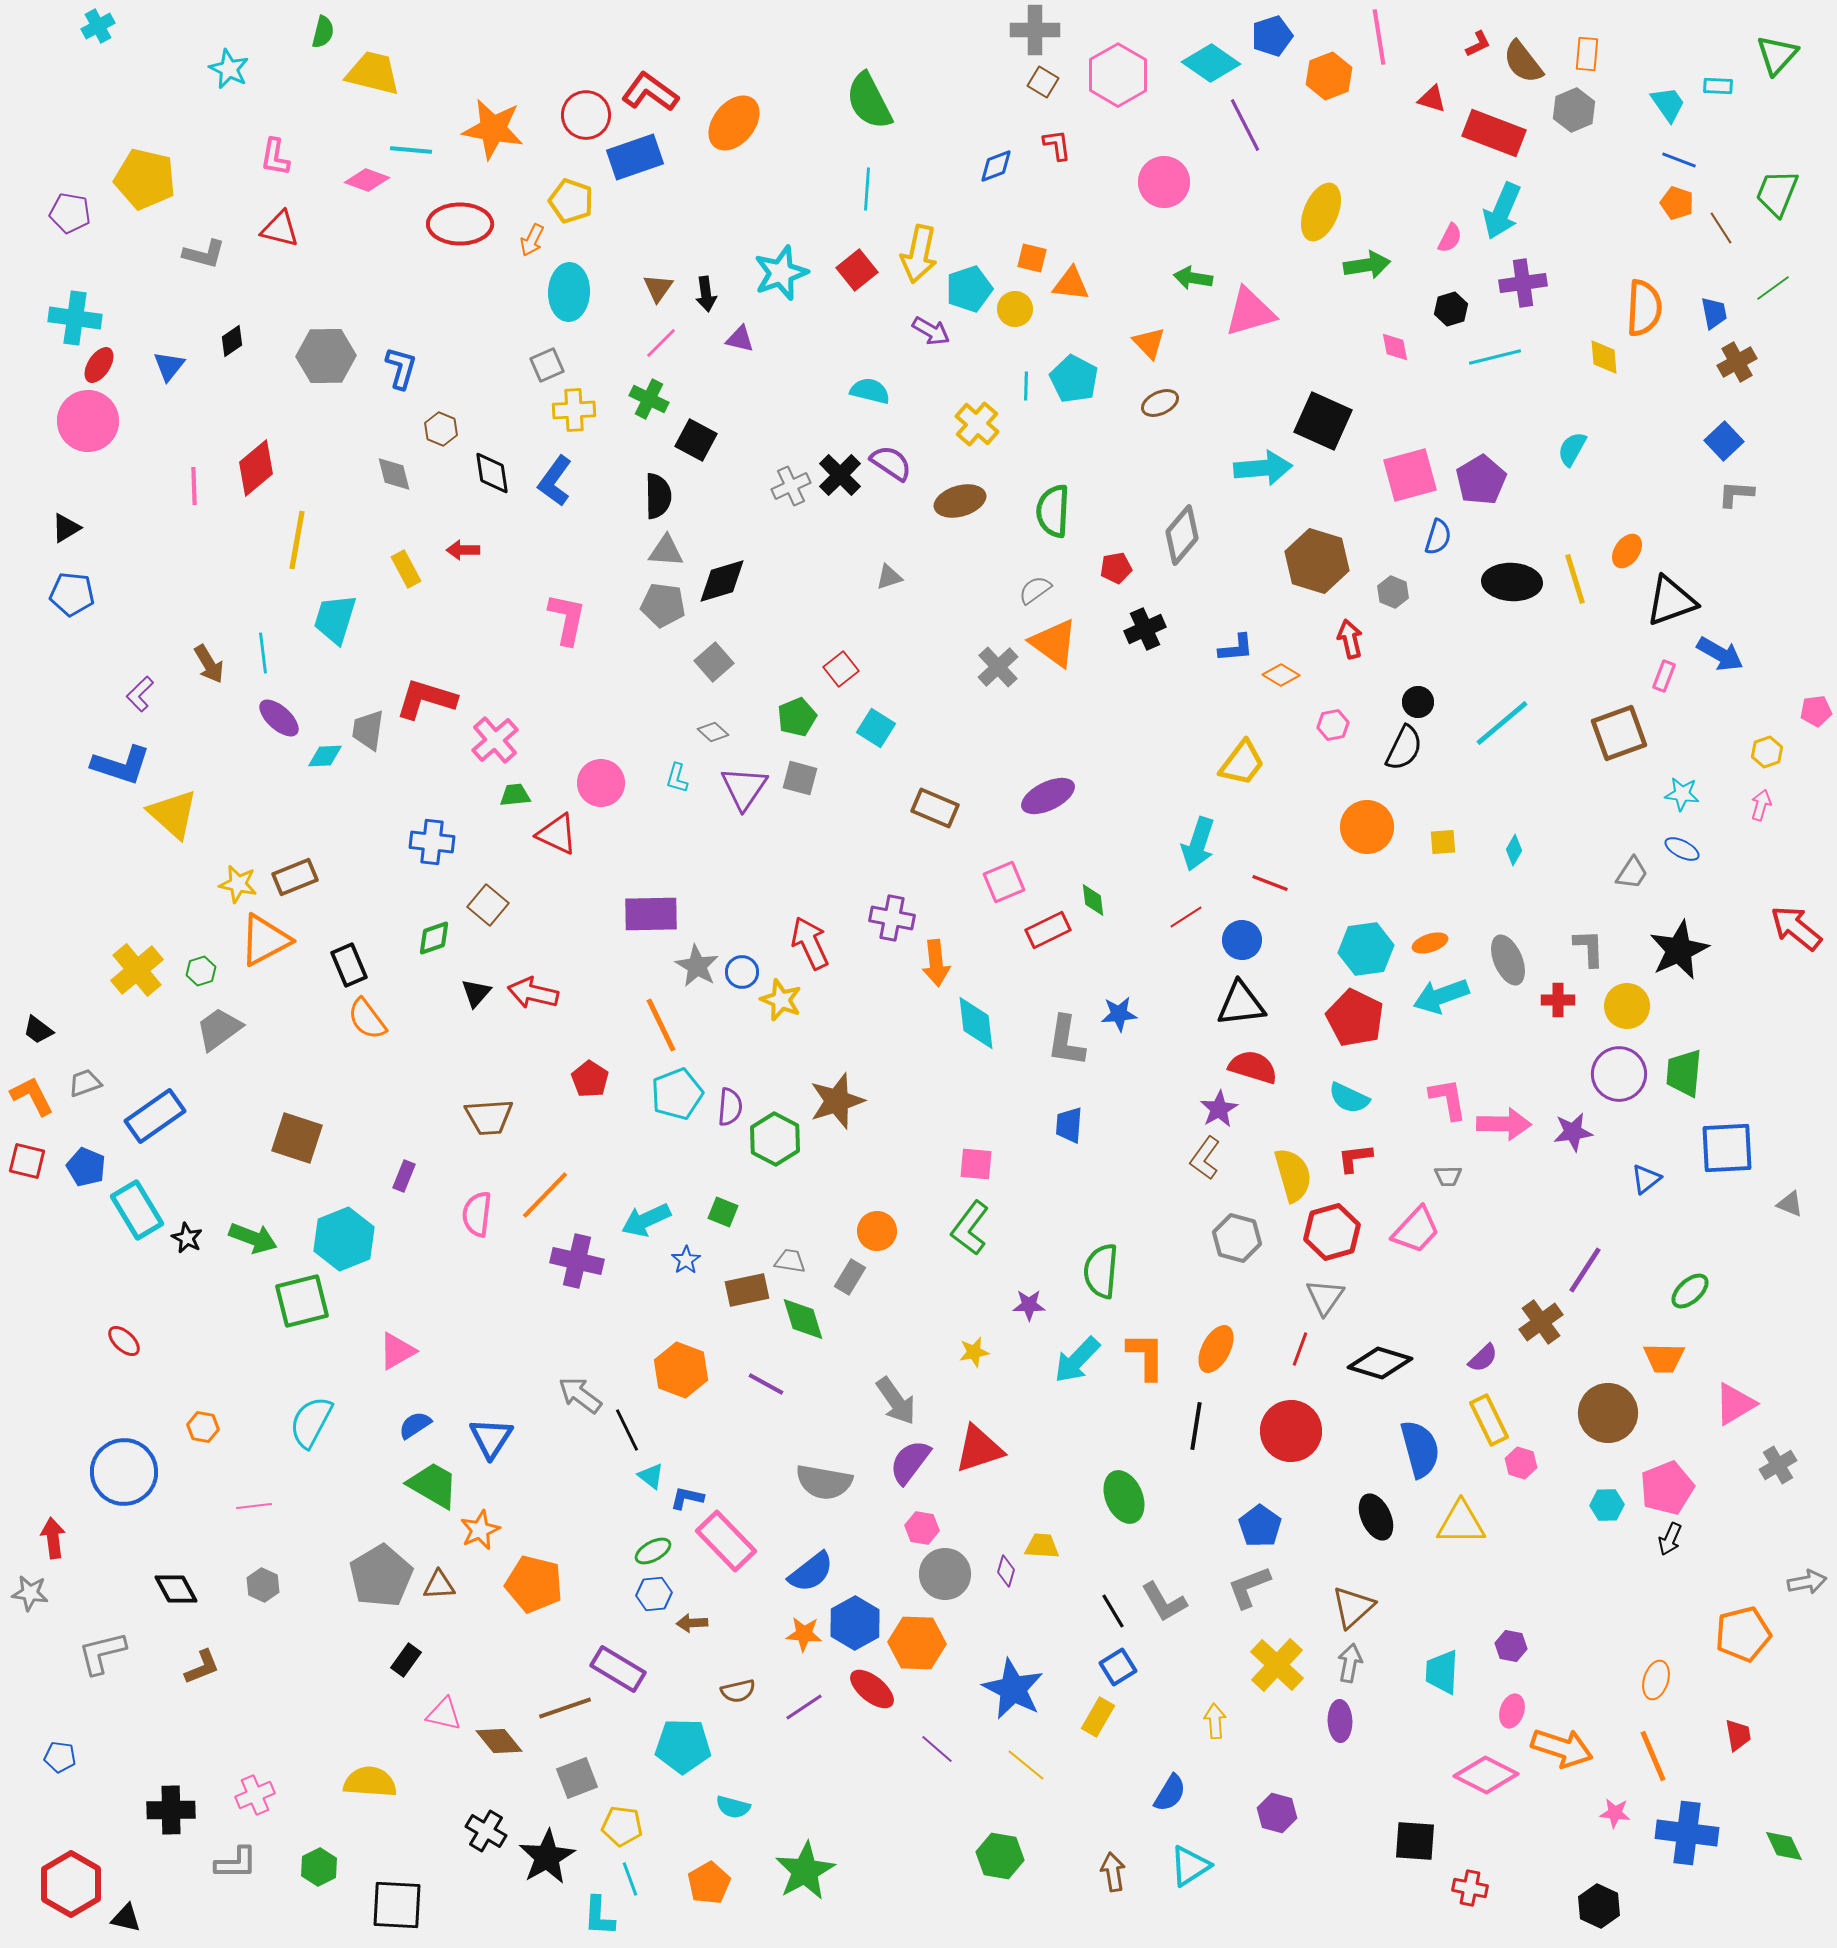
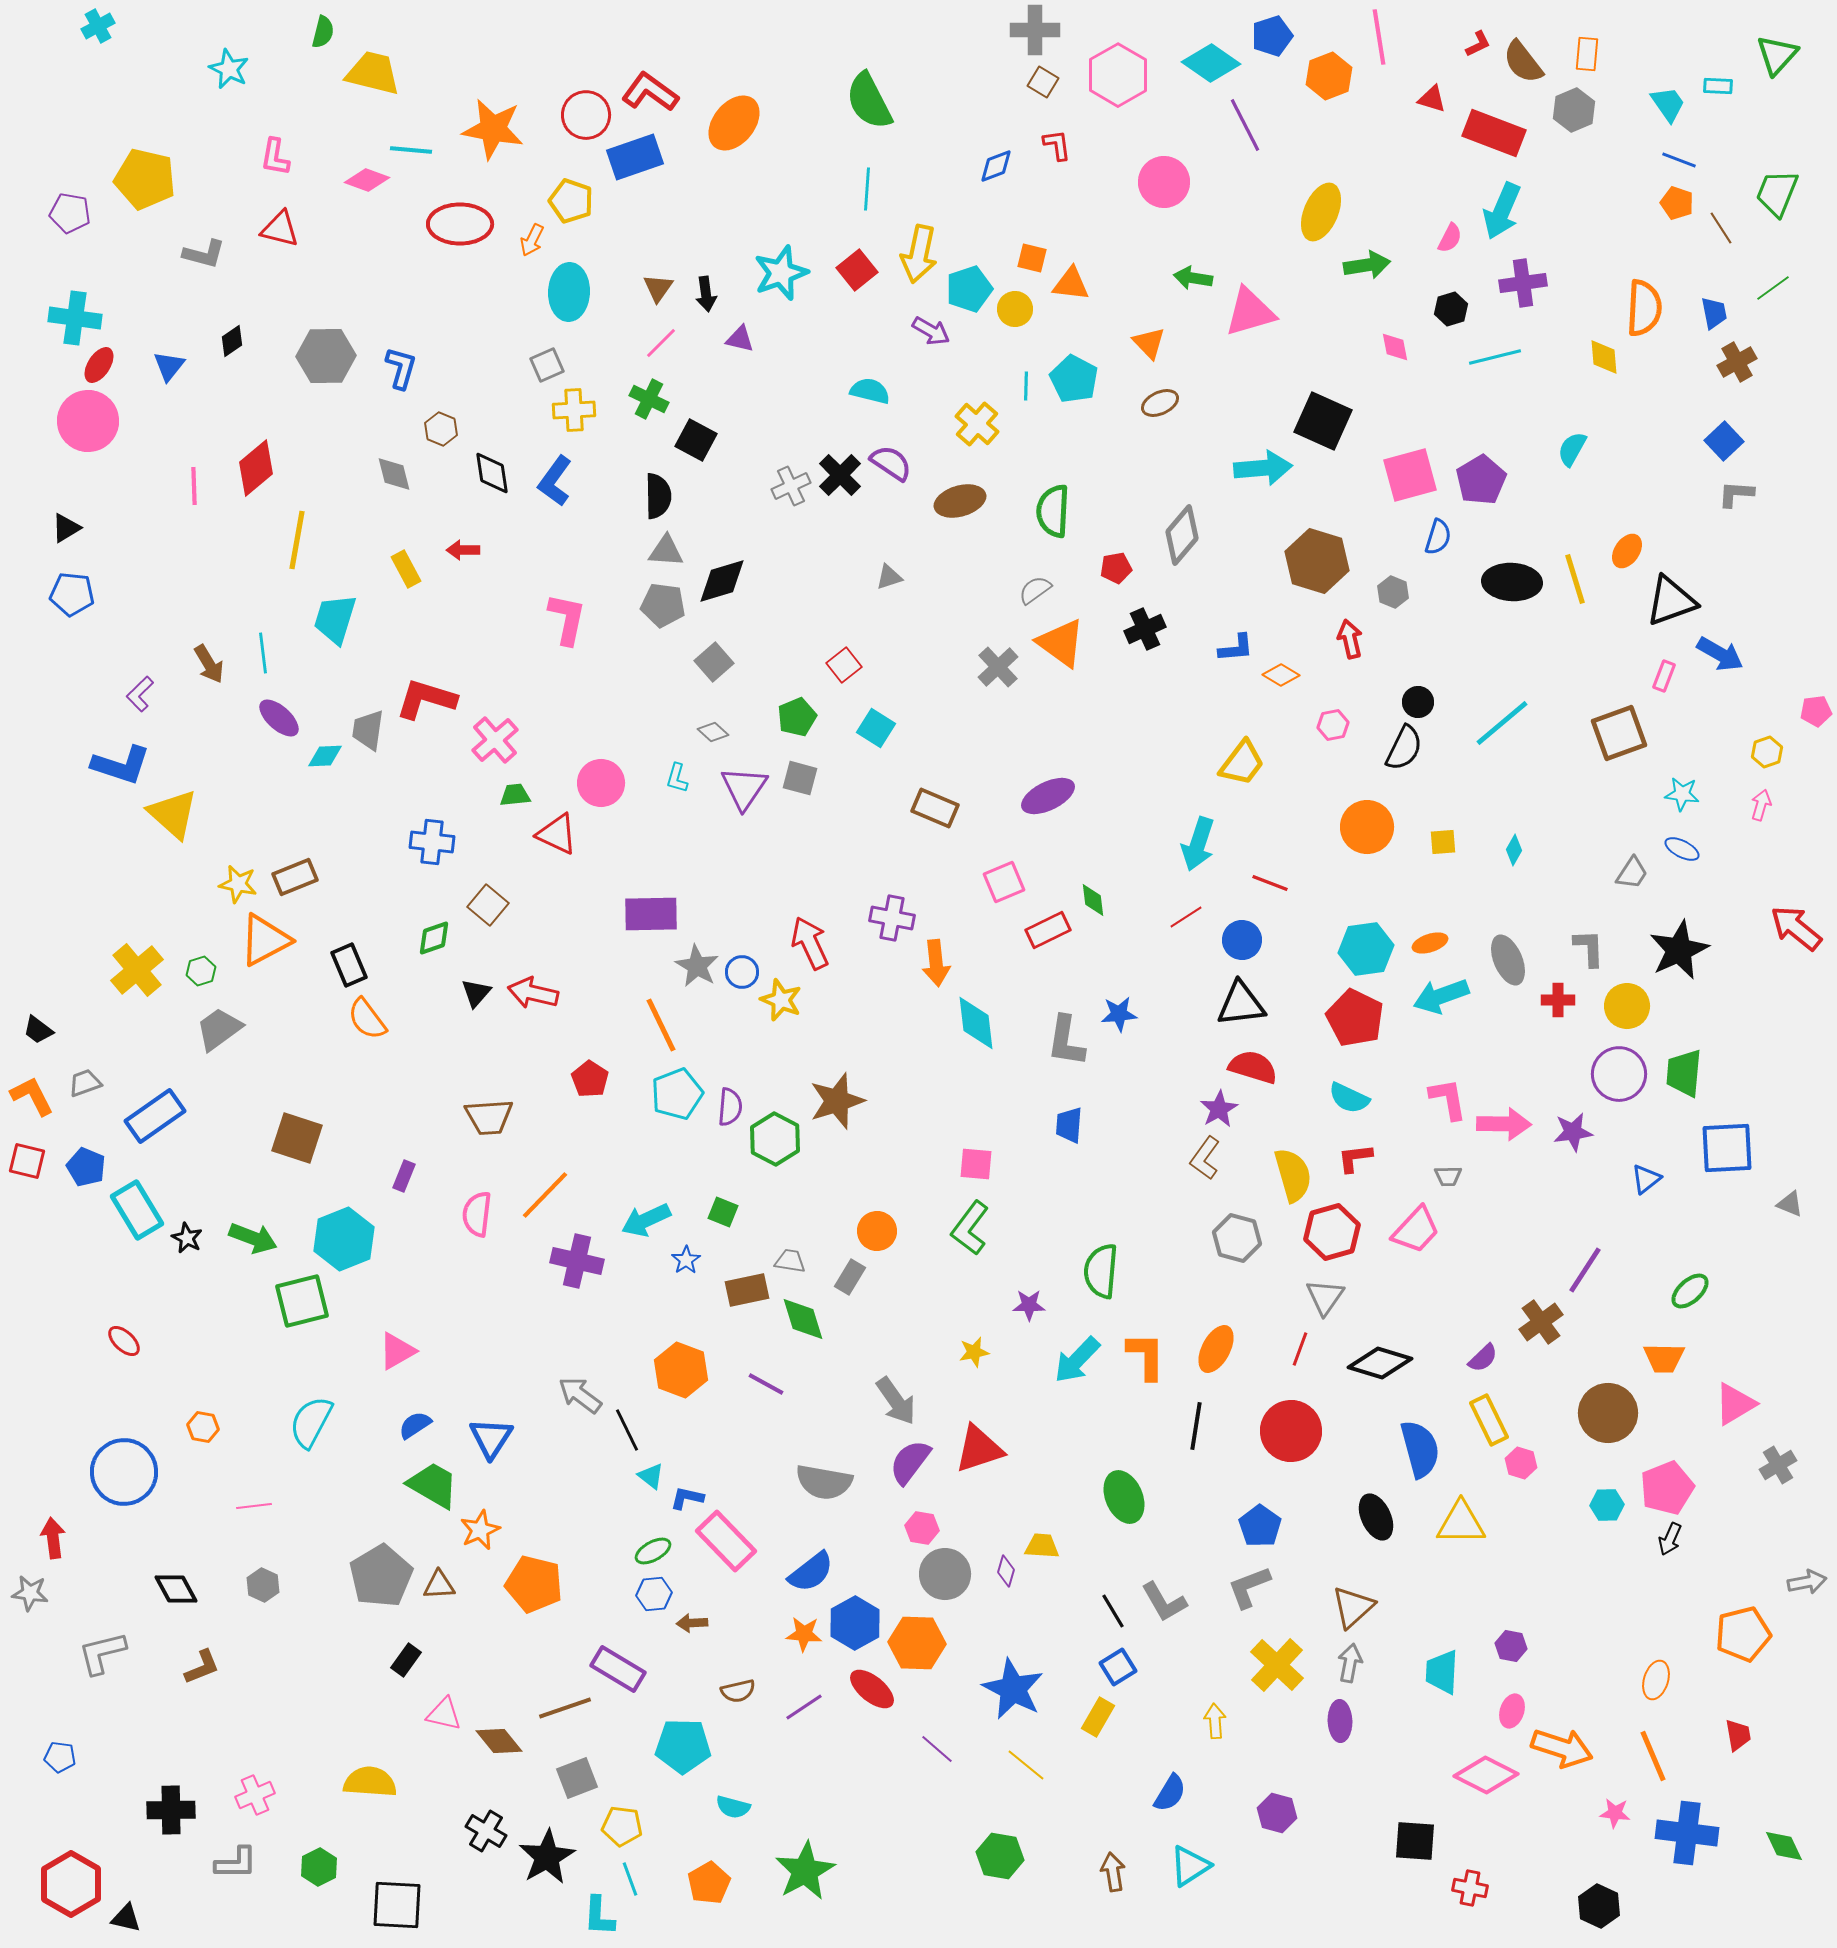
orange triangle at (1054, 643): moved 7 px right
red square at (841, 669): moved 3 px right, 4 px up
